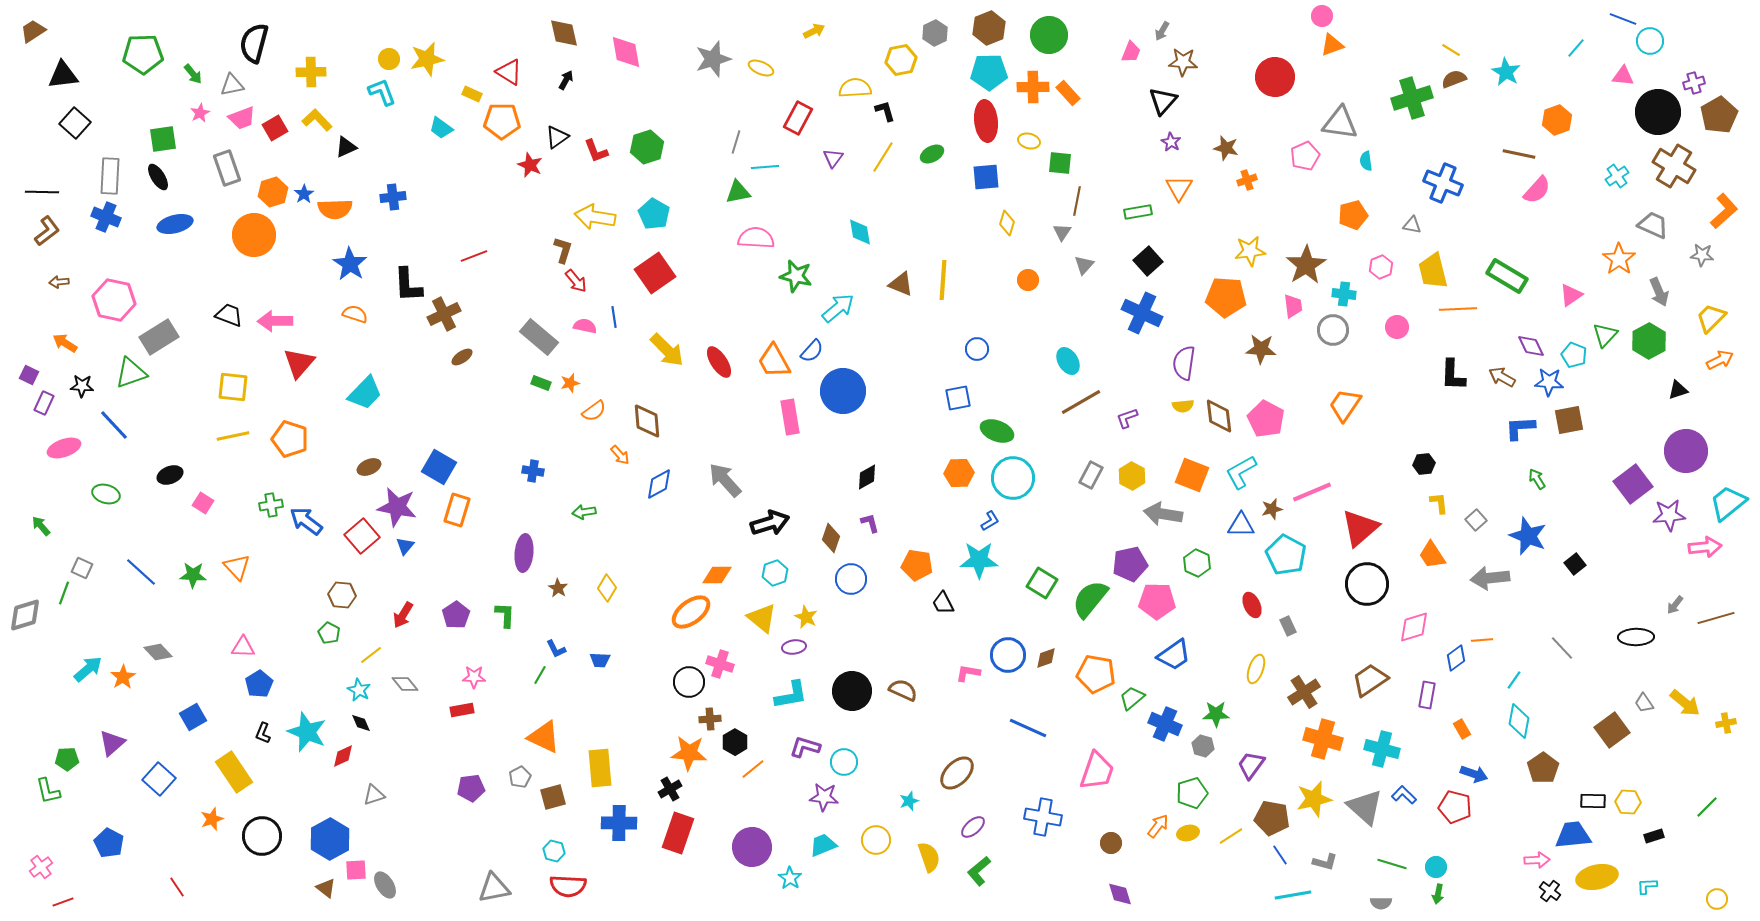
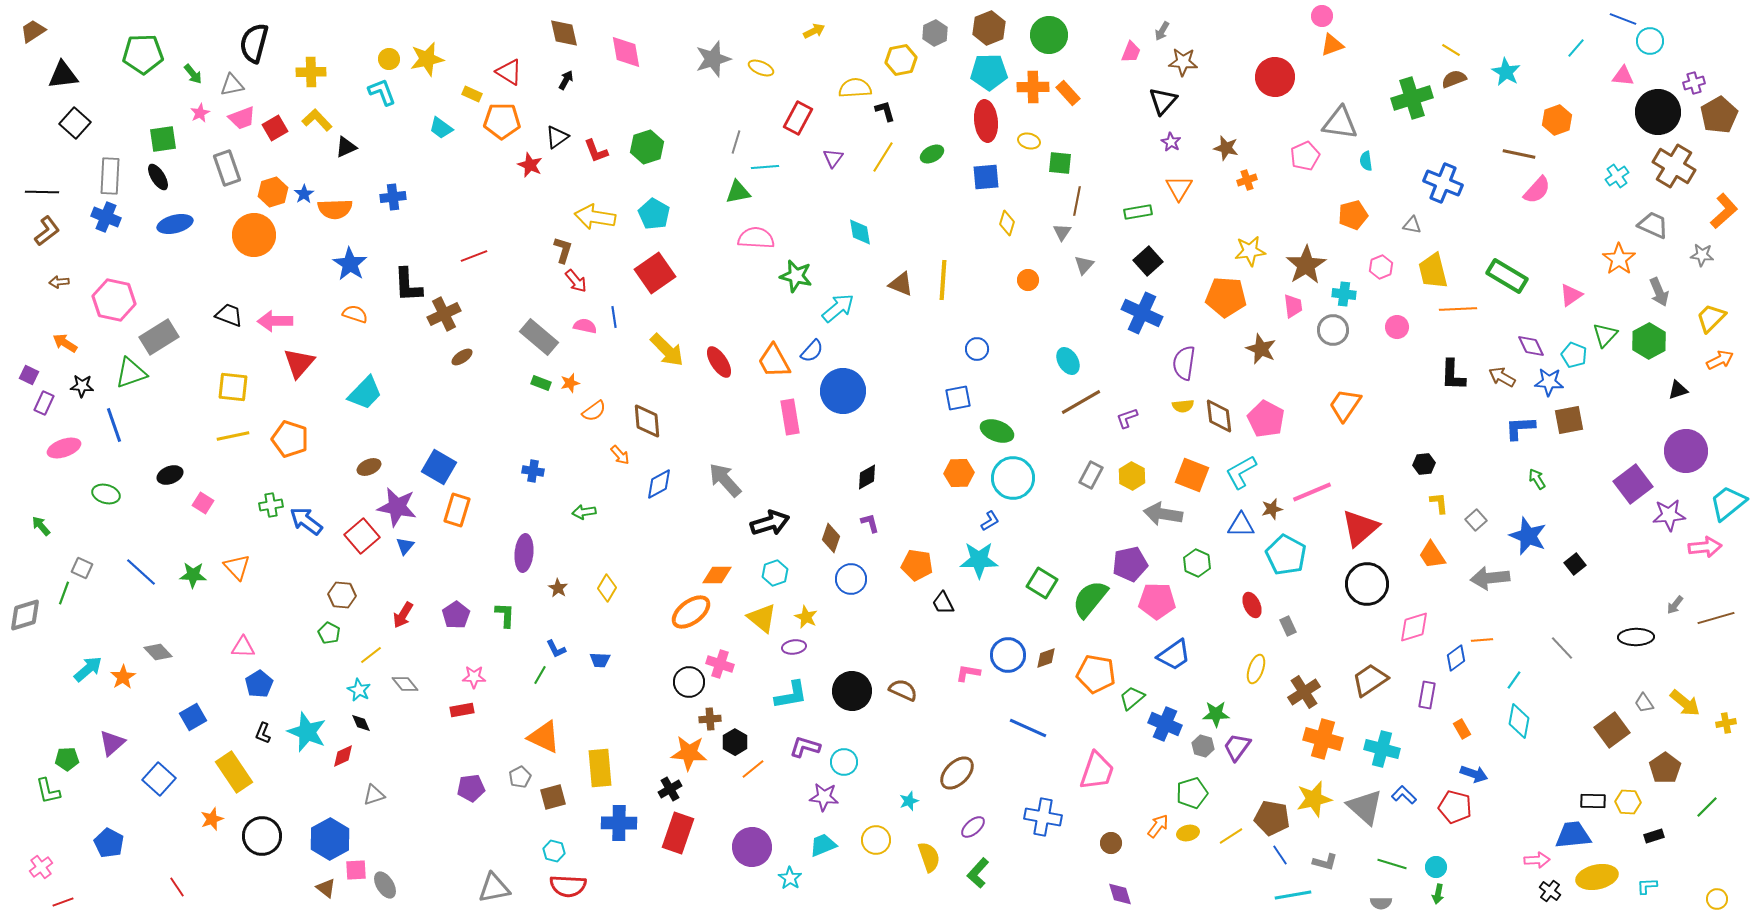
brown star at (1261, 349): rotated 20 degrees clockwise
blue line at (114, 425): rotated 24 degrees clockwise
purple trapezoid at (1251, 765): moved 14 px left, 18 px up
brown pentagon at (1543, 768): moved 122 px right
green L-shape at (979, 871): moved 1 px left, 2 px down; rotated 8 degrees counterclockwise
